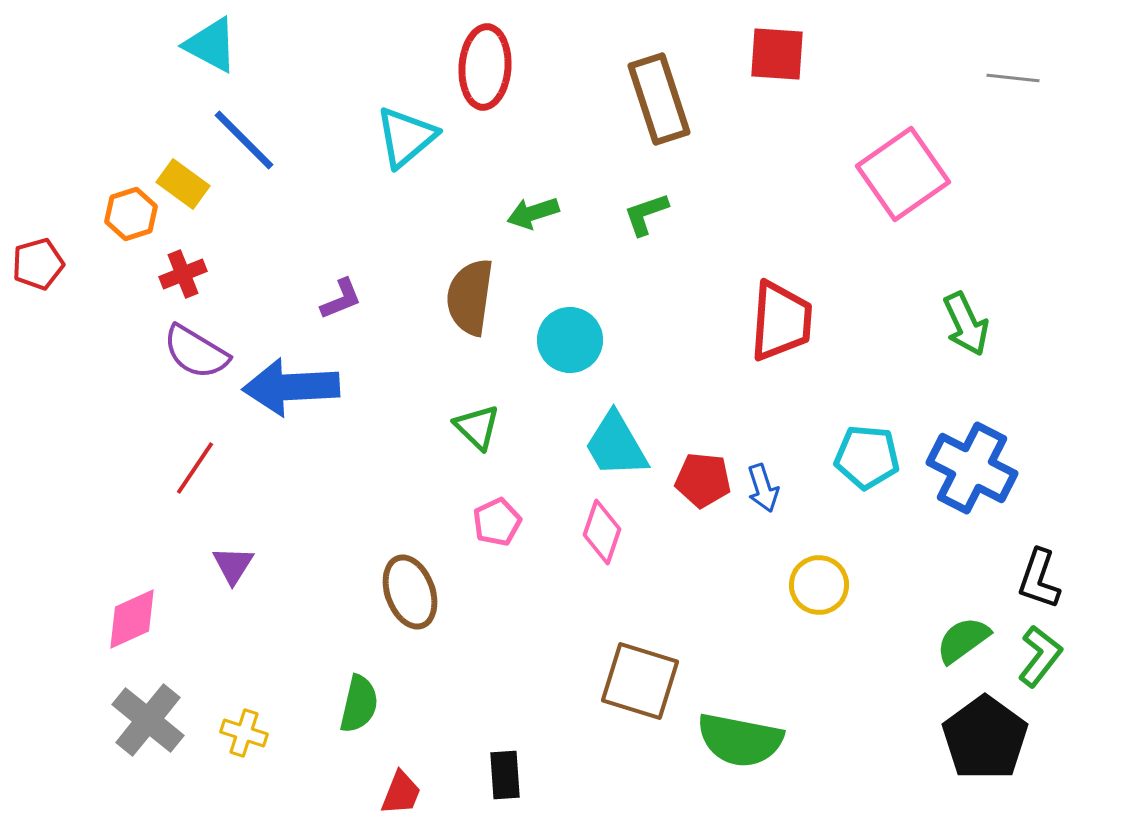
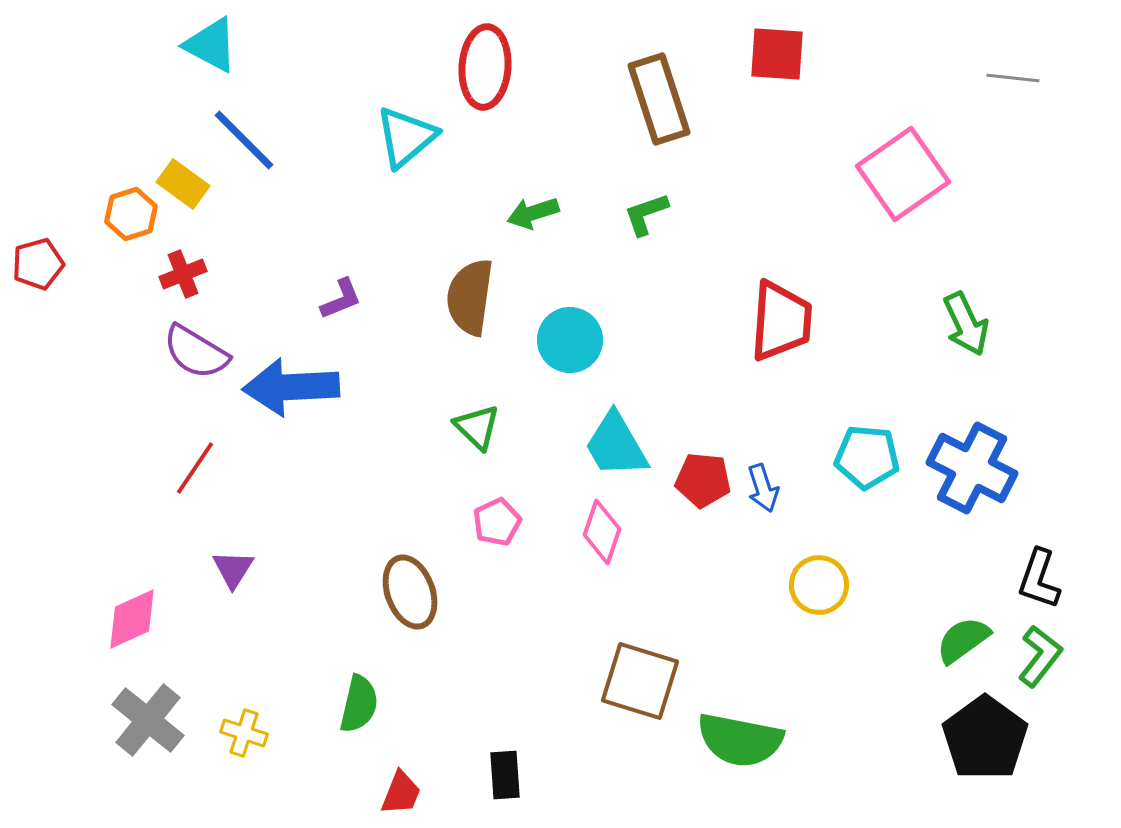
purple triangle at (233, 565): moved 4 px down
